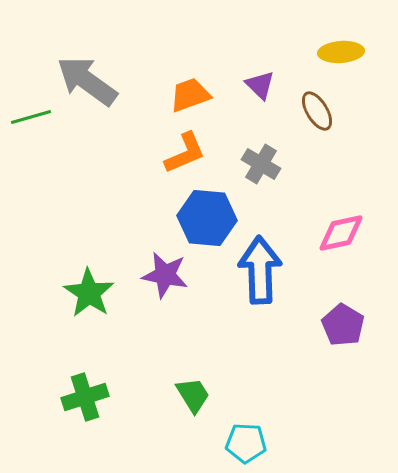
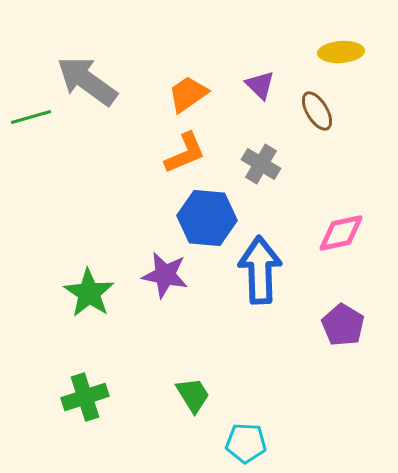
orange trapezoid: moved 2 px left, 1 px up; rotated 15 degrees counterclockwise
